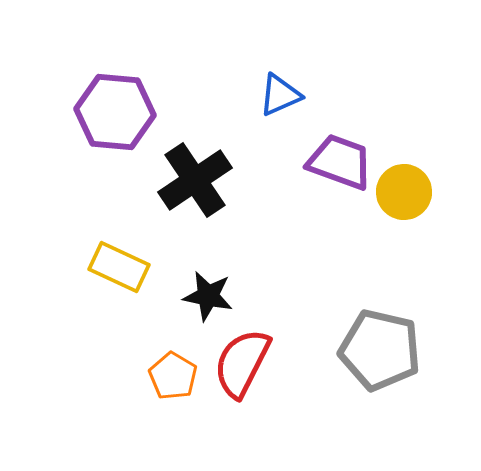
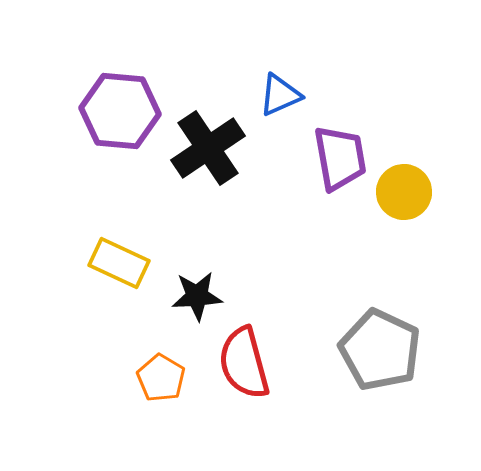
purple hexagon: moved 5 px right, 1 px up
purple trapezoid: moved 4 px up; rotated 60 degrees clockwise
black cross: moved 13 px right, 32 px up
yellow rectangle: moved 4 px up
black star: moved 11 px left; rotated 15 degrees counterclockwise
gray pentagon: rotated 12 degrees clockwise
red semicircle: moved 2 px right; rotated 42 degrees counterclockwise
orange pentagon: moved 12 px left, 2 px down
